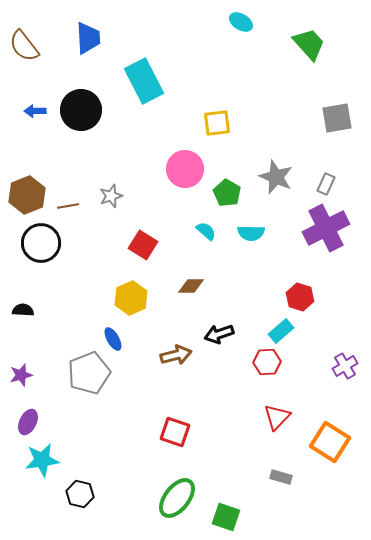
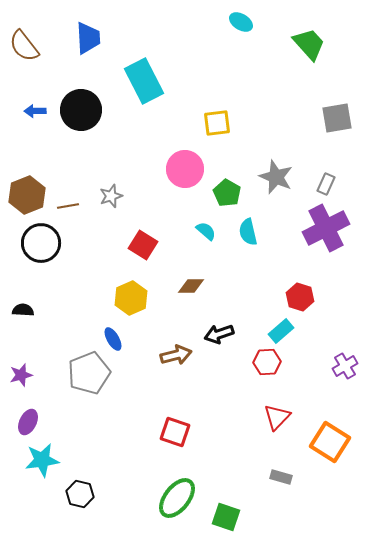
cyan semicircle at (251, 233): moved 3 px left, 1 px up; rotated 76 degrees clockwise
